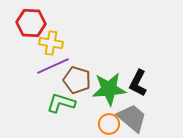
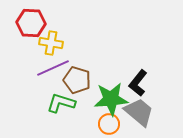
purple line: moved 2 px down
black L-shape: rotated 12 degrees clockwise
green star: moved 2 px right, 10 px down
gray trapezoid: moved 7 px right, 6 px up
